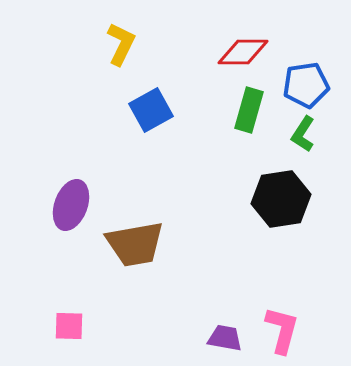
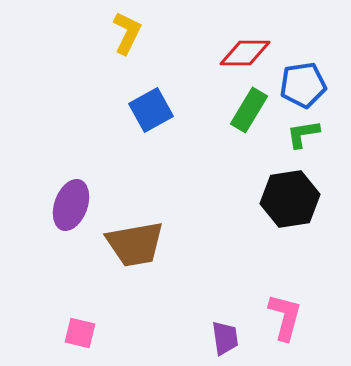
yellow L-shape: moved 6 px right, 11 px up
red diamond: moved 2 px right, 1 px down
blue pentagon: moved 3 px left
green rectangle: rotated 15 degrees clockwise
green L-shape: rotated 48 degrees clockwise
black hexagon: moved 9 px right
pink square: moved 11 px right, 7 px down; rotated 12 degrees clockwise
pink L-shape: moved 3 px right, 13 px up
purple trapezoid: rotated 72 degrees clockwise
